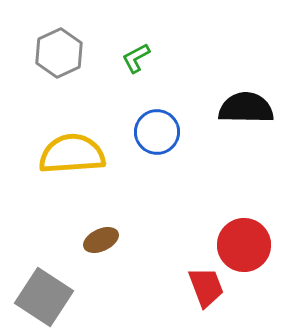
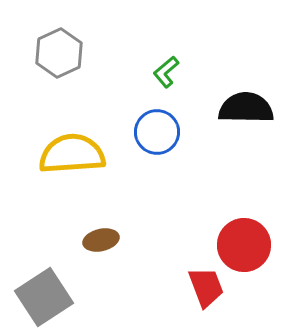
green L-shape: moved 30 px right, 14 px down; rotated 12 degrees counterclockwise
brown ellipse: rotated 12 degrees clockwise
gray square: rotated 24 degrees clockwise
